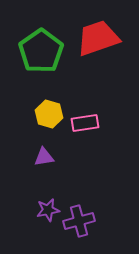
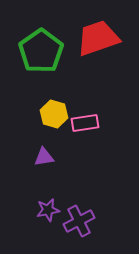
yellow hexagon: moved 5 px right
purple cross: rotated 12 degrees counterclockwise
